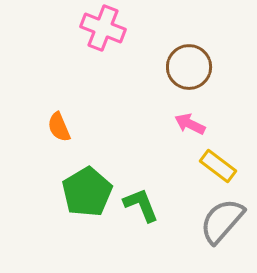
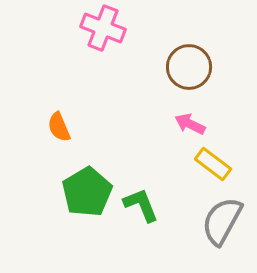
yellow rectangle: moved 5 px left, 2 px up
gray semicircle: rotated 12 degrees counterclockwise
